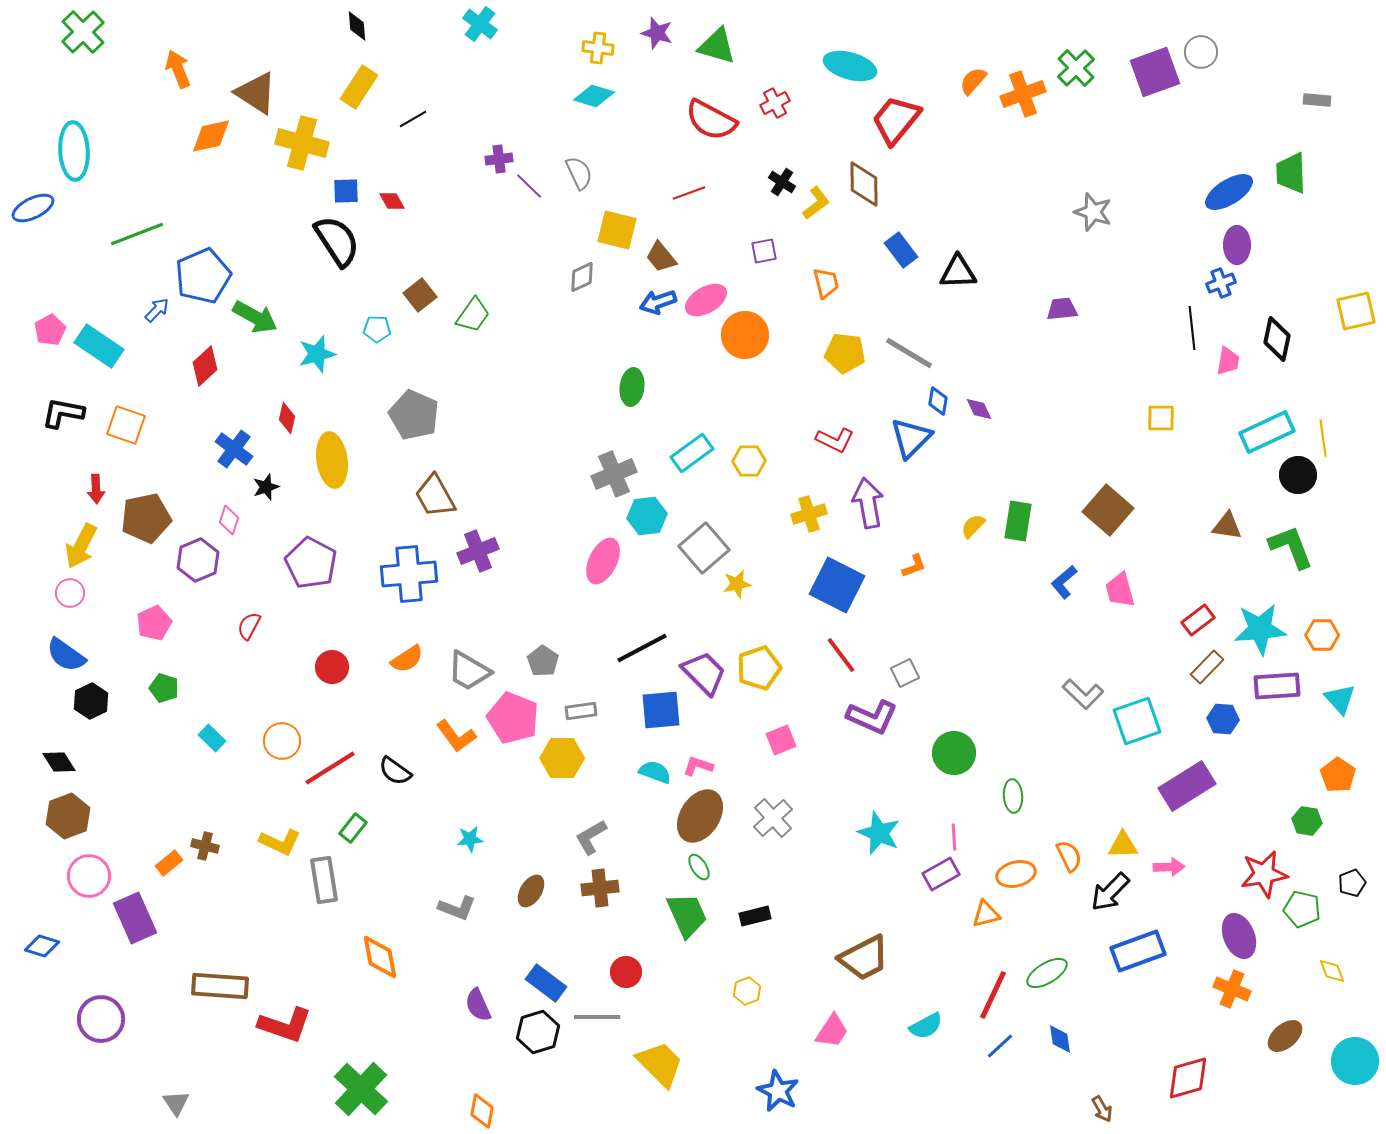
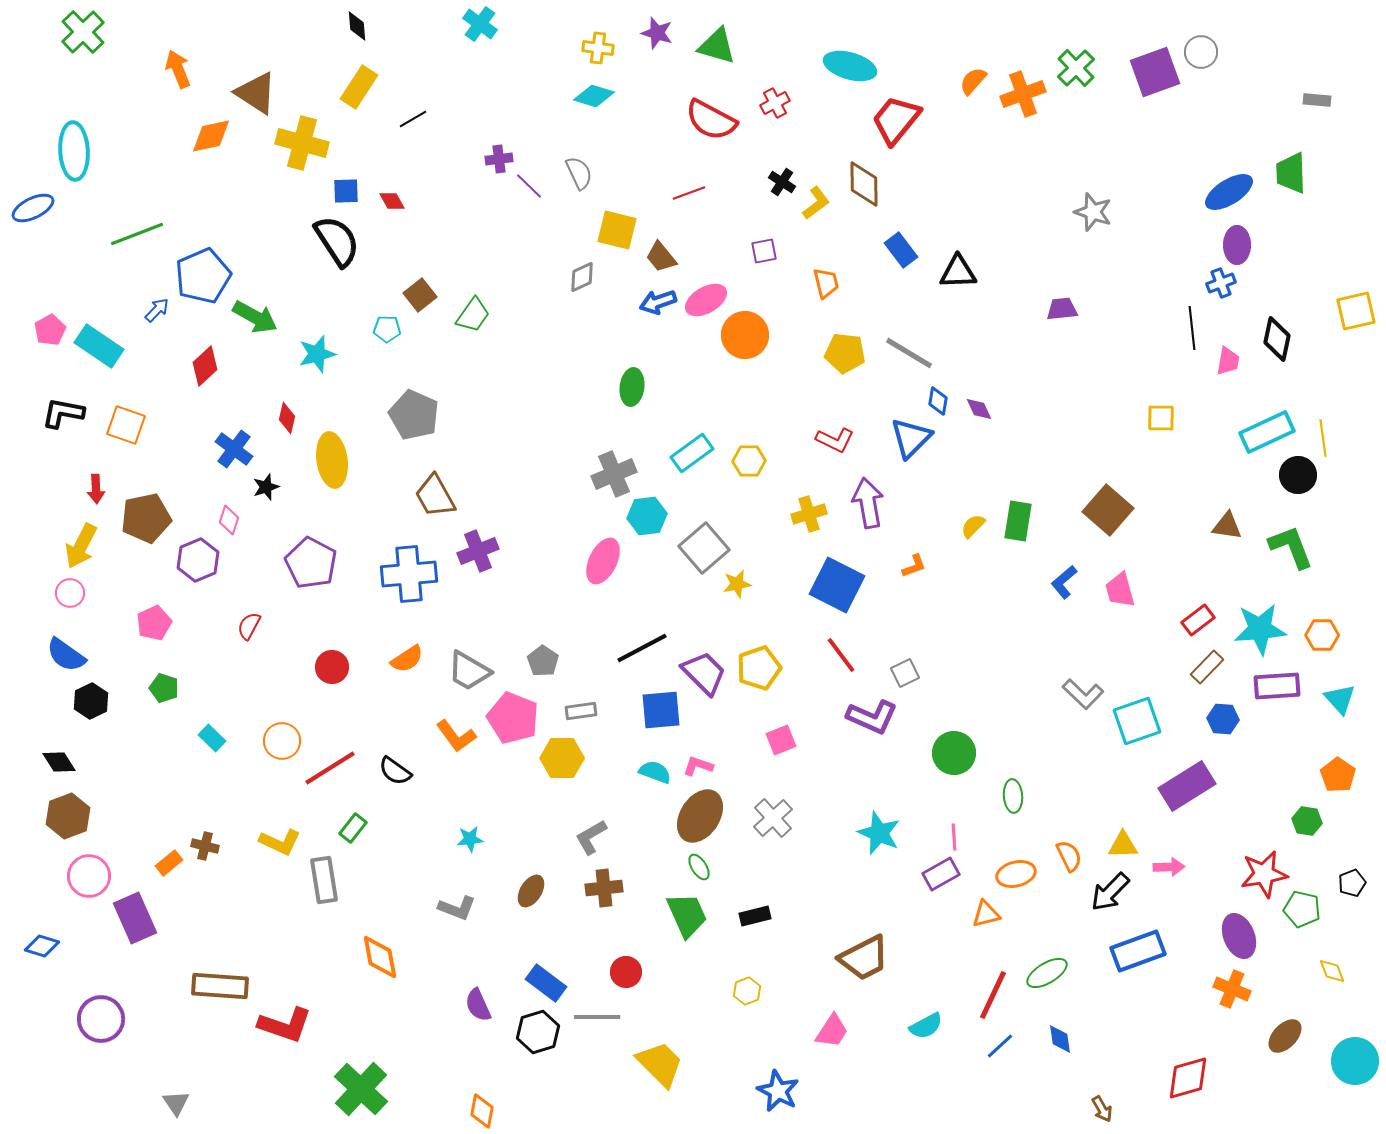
cyan pentagon at (377, 329): moved 10 px right
brown cross at (600, 888): moved 4 px right
brown ellipse at (1285, 1036): rotated 6 degrees counterclockwise
